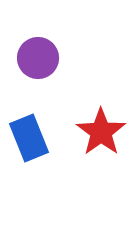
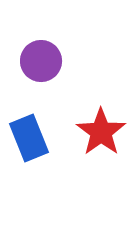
purple circle: moved 3 px right, 3 px down
